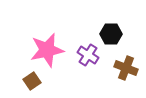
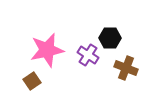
black hexagon: moved 1 px left, 4 px down
